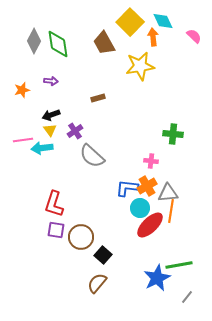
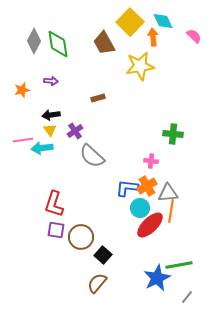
black arrow: rotated 12 degrees clockwise
